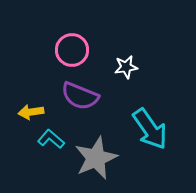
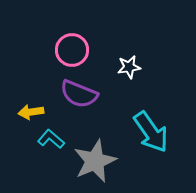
white star: moved 3 px right
purple semicircle: moved 1 px left, 2 px up
cyan arrow: moved 1 px right, 3 px down
gray star: moved 1 px left, 3 px down
